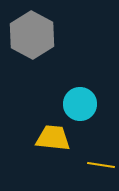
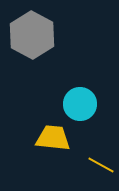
yellow line: rotated 20 degrees clockwise
